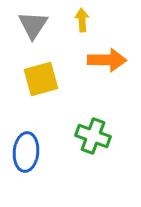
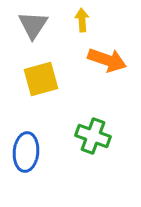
orange arrow: rotated 18 degrees clockwise
